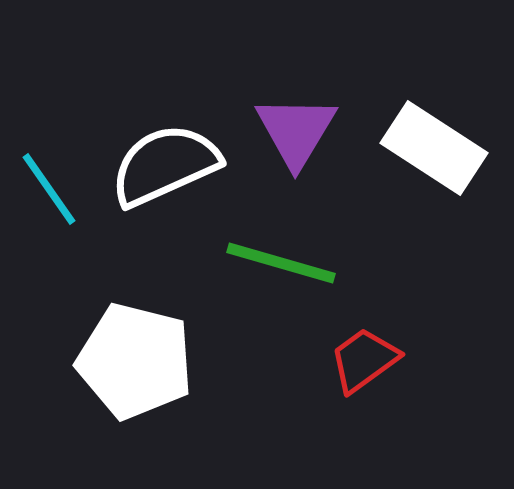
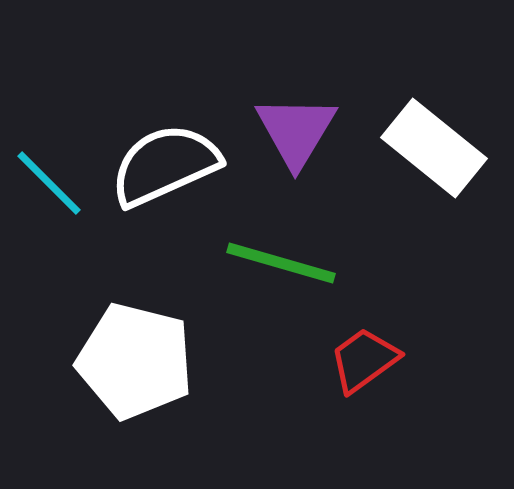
white rectangle: rotated 6 degrees clockwise
cyan line: moved 6 px up; rotated 10 degrees counterclockwise
